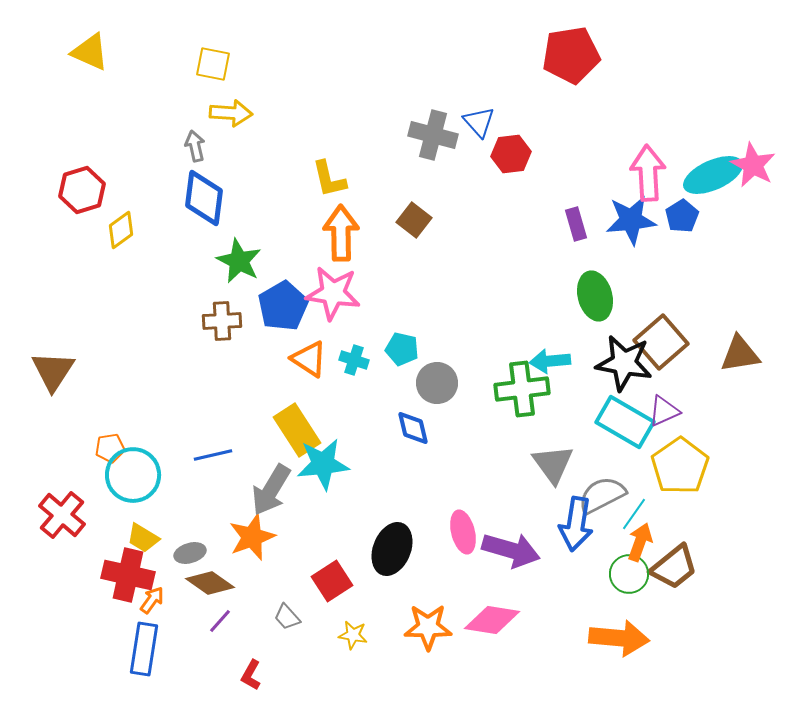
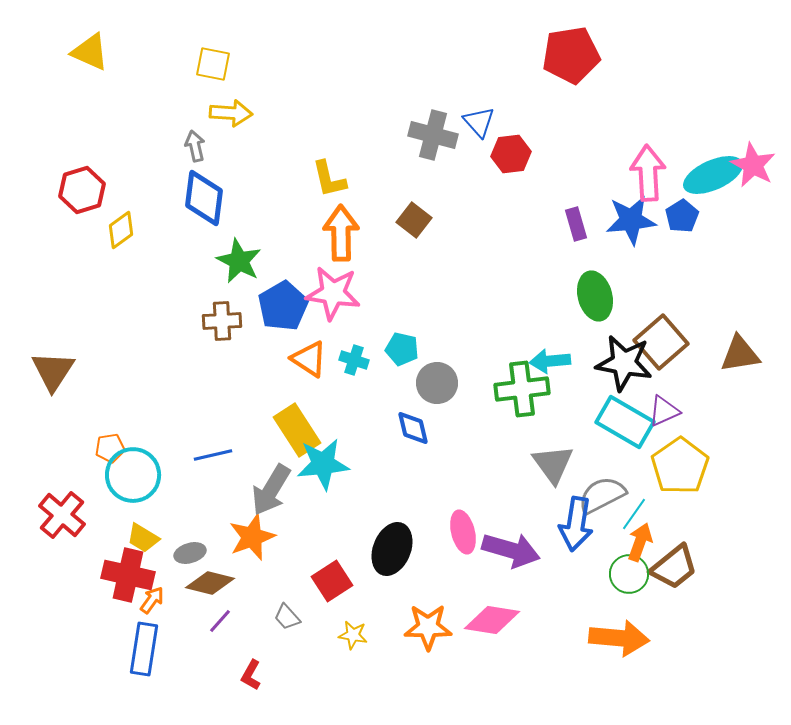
brown diamond at (210, 583): rotated 21 degrees counterclockwise
